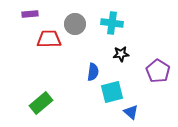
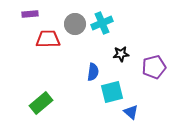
cyan cross: moved 10 px left; rotated 30 degrees counterclockwise
red trapezoid: moved 1 px left
purple pentagon: moved 4 px left, 4 px up; rotated 25 degrees clockwise
